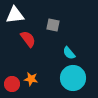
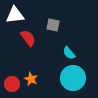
red semicircle: moved 1 px up
orange star: rotated 16 degrees clockwise
